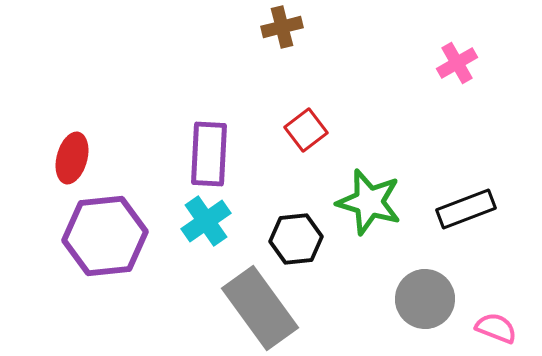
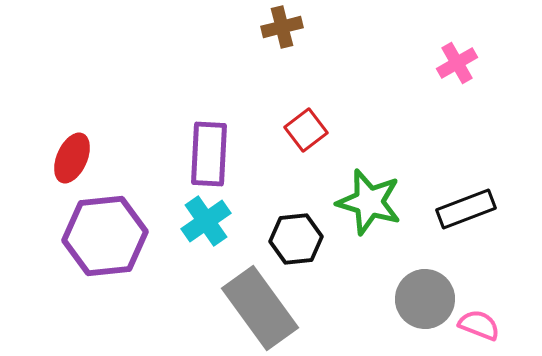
red ellipse: rotated 9 degrees clockwise
pink semicircle: moved 17 px left, 3 px up
